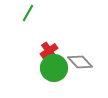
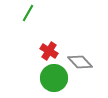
red cross: rotated 24 degrees counterclockwise
green circle: moved 10 px down
